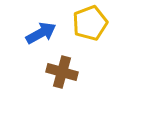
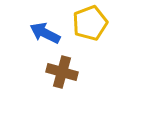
blue arrow: moved 4 px right; rotated 124 degrees counterclockwise
